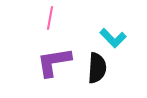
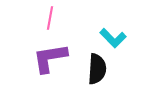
purple L-shape: moved 4 px left, 4 px up
black semicircle: moved 1 px down
